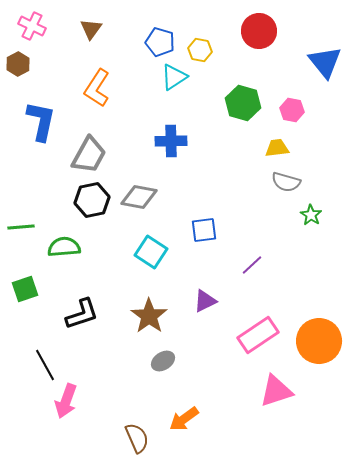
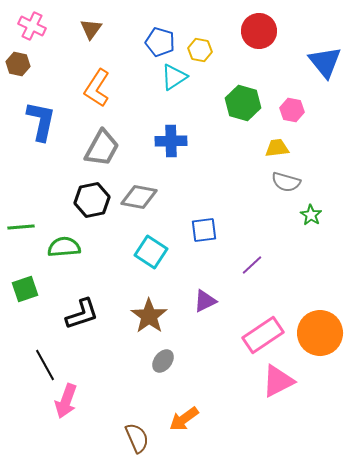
brown hexagon: rotated 20 degrees counterclockwise
gray trapezoid: moved 13 px right, 7 px up
pink rectangle: moved 5 px right
orange circle: moved 1 px right, 8 px up
gray ellipse: rotated 20 degrees counterclockwise
pink triangle: moved 2 px right, 10 px up; rotated 9 degrees counterclockwise
